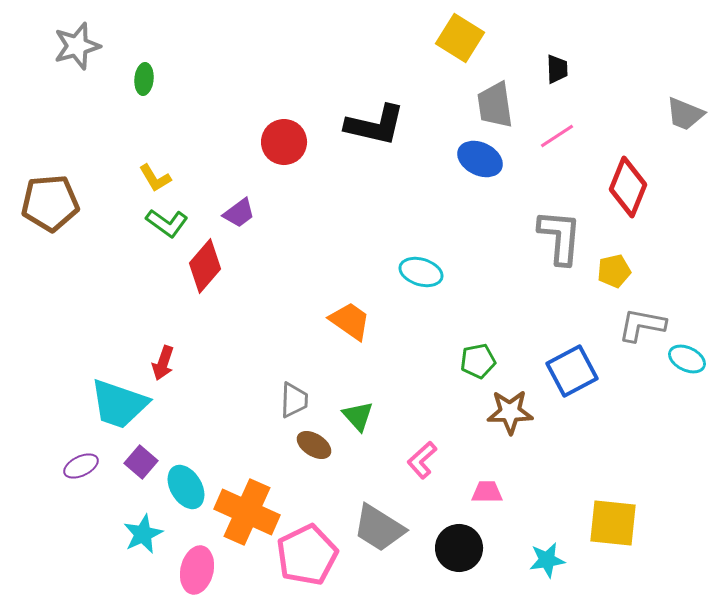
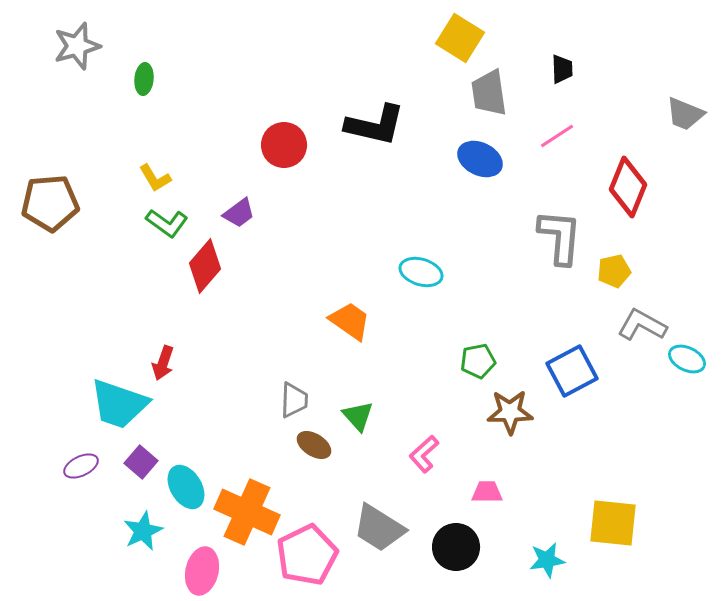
black trapezoid at (557, 69): moved 5 px right
gray trapezoid at (495, 105): moved 6 px left, 12 px up
red circle at (284, 142): moved 3 px down
gray L-shape at (642, 325): rotated 18 degrees clockwise
pink L-shape at (422, 460): moved 2 px right, 6 px up
cyan star at (143, 534): moved 3 px up
black circle at (459, 548): moved 3 px left, 1 px up
pink ellipse at (197, 570): moved 5 px right, 1 px down
